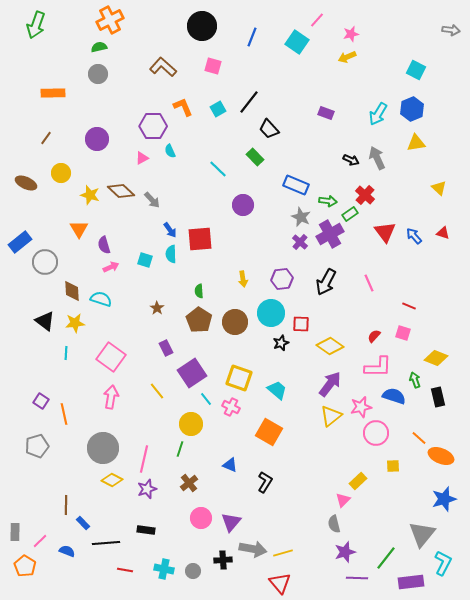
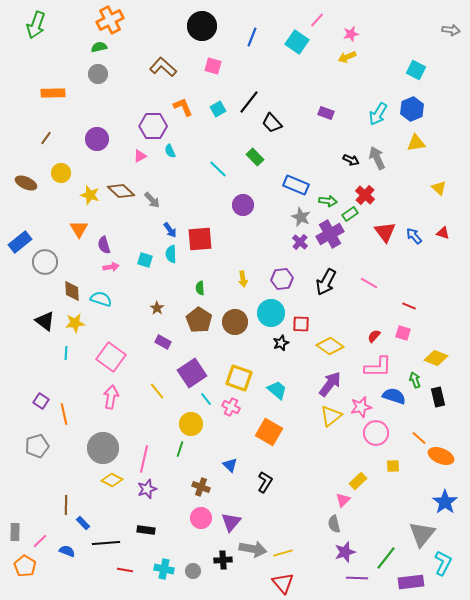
black trapezoid at (269, 129): moved 3 px right, 6 px up
pink triangle at (142, 158): moved 2 px left, 2 px up
pink arrow at (111, 267): rotated 14 degrees clockwise
pink line at (369, 283): rotated 36 degrees counterclockwise
green semicircle at (199, 291): moved 1 px right, 3 px up
purple rectangle at (166, 348): moved 3 px left, 6 px up; rotated 35 degrees counterclockwise
blue triangle at (230, 465): rotated 21 degrees clockwise
brown cross at (189, 483): moved 12 px right, 4 px down; rotated 30 degrees counterclockwise
blue star at (444, 499): moved 1 px right, 3 px down; rotated 20 degrees counterclockwise
red triangle at (280, 583): moved 3 px right
